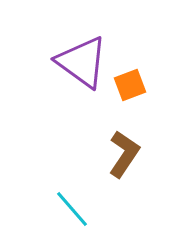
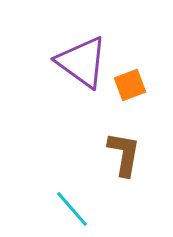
brown L-shape: rotated 24 degrees counterclockwise
